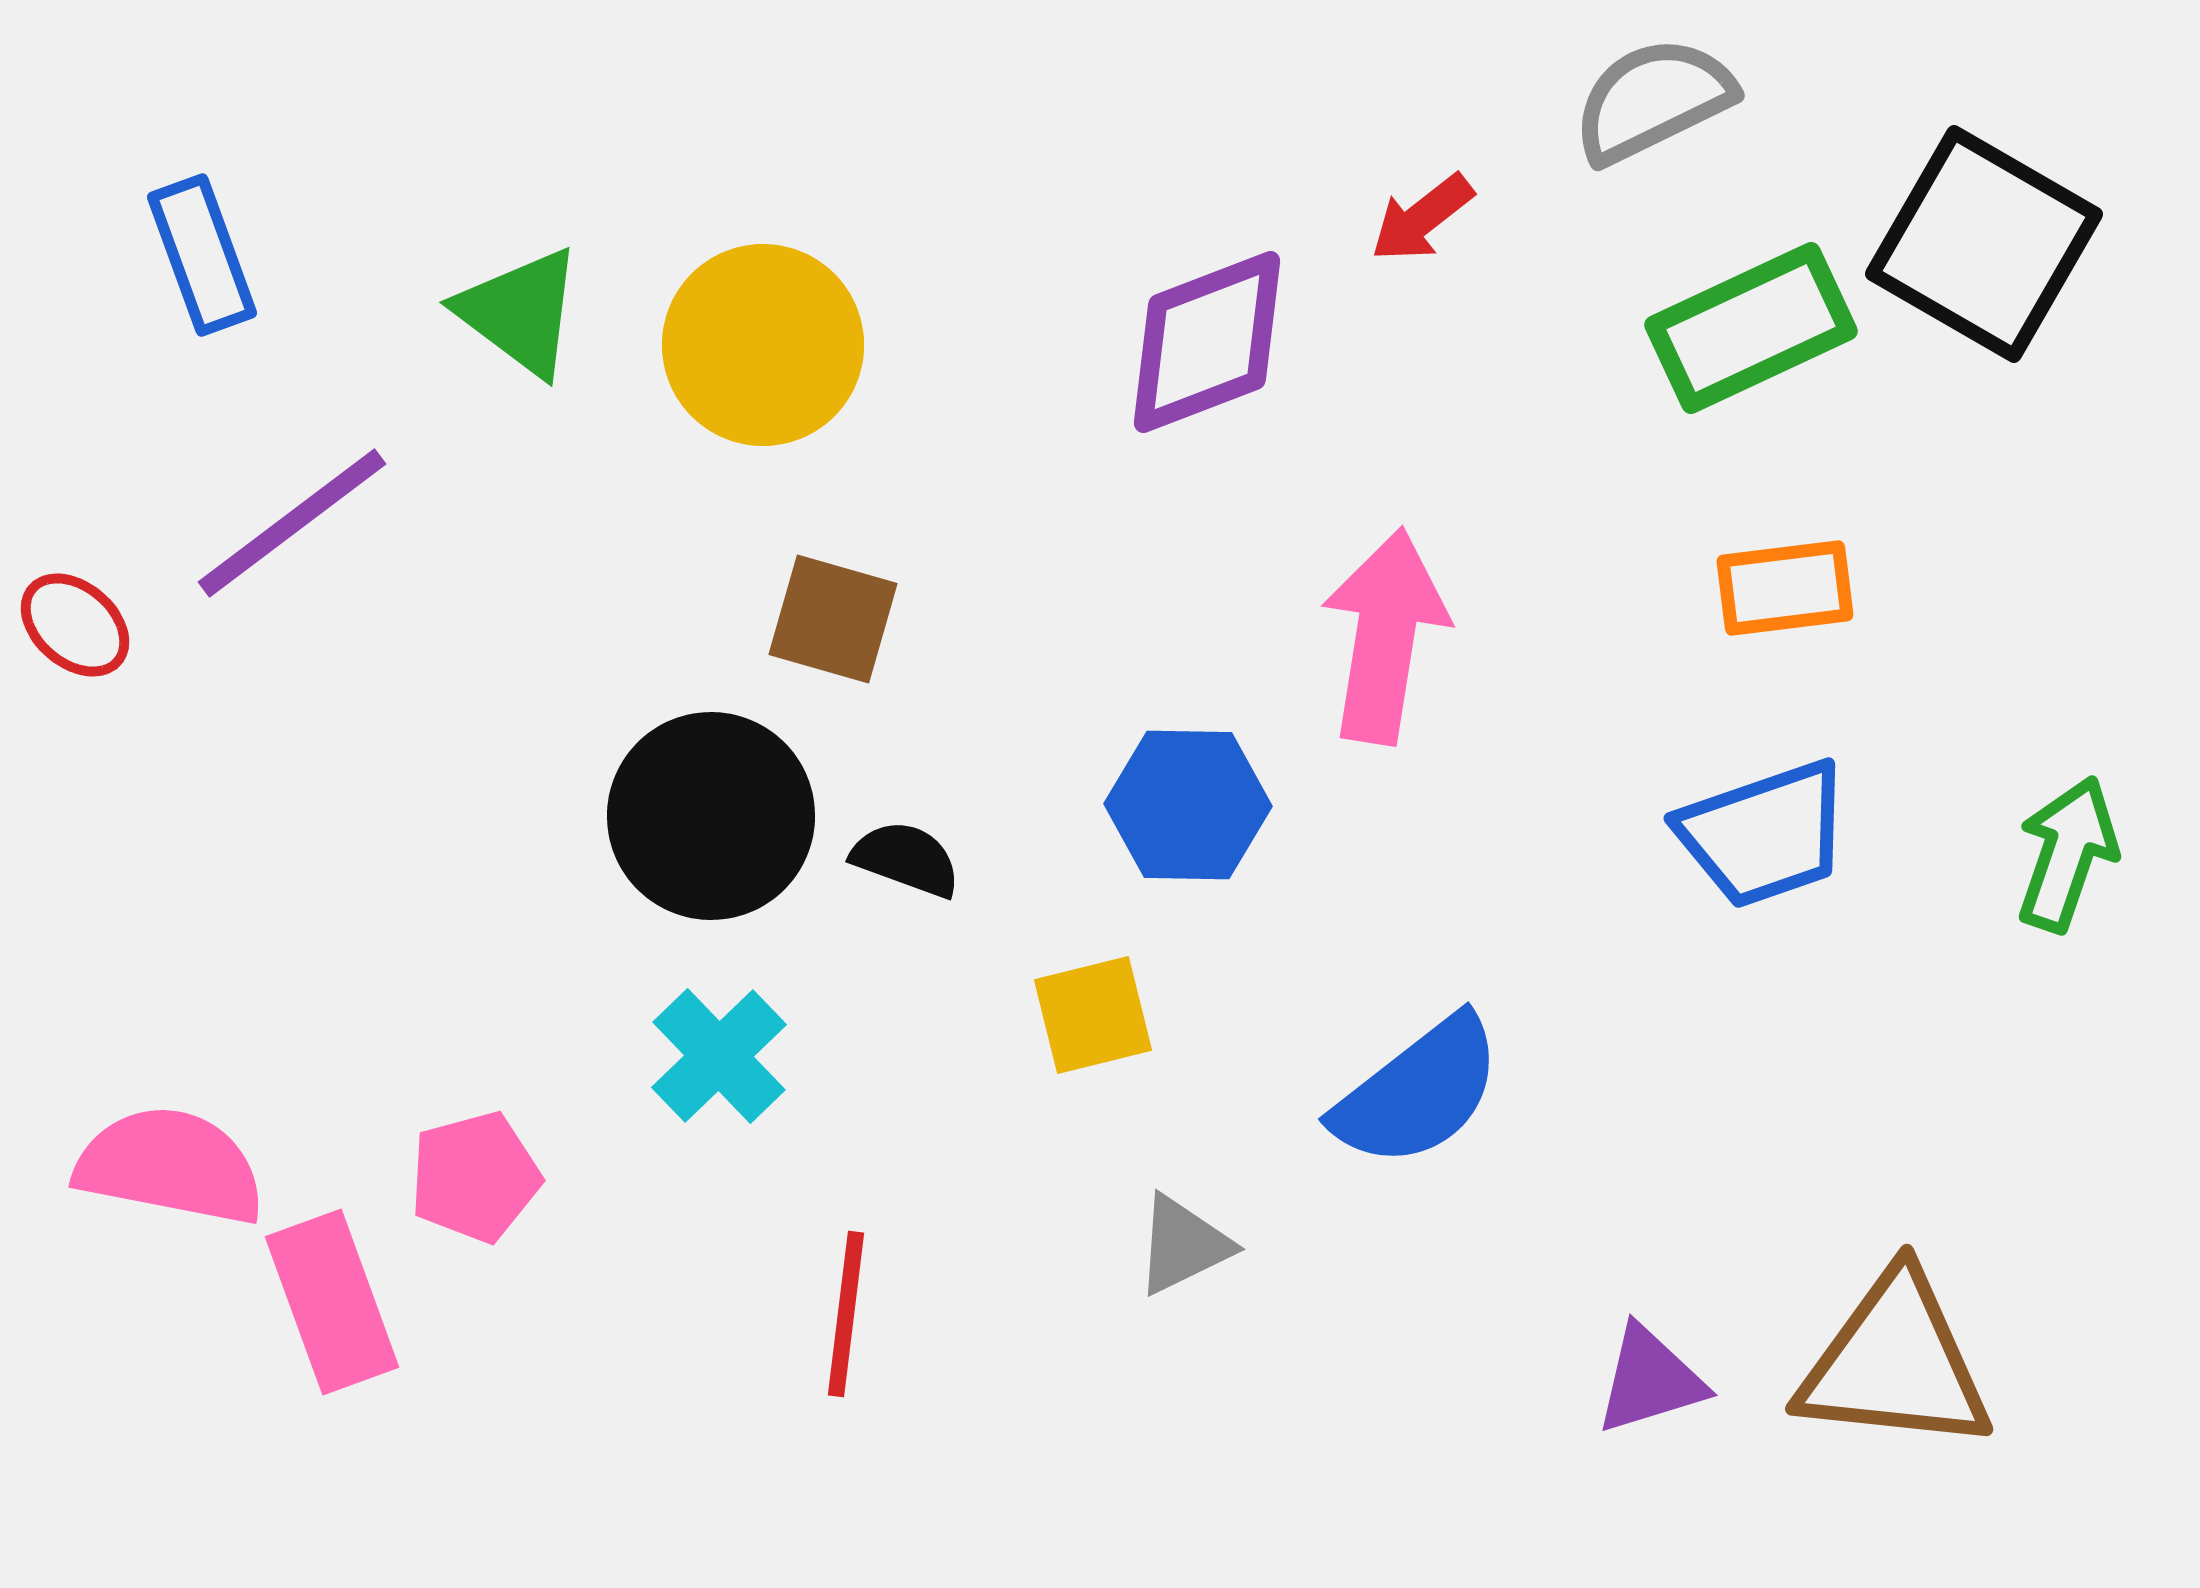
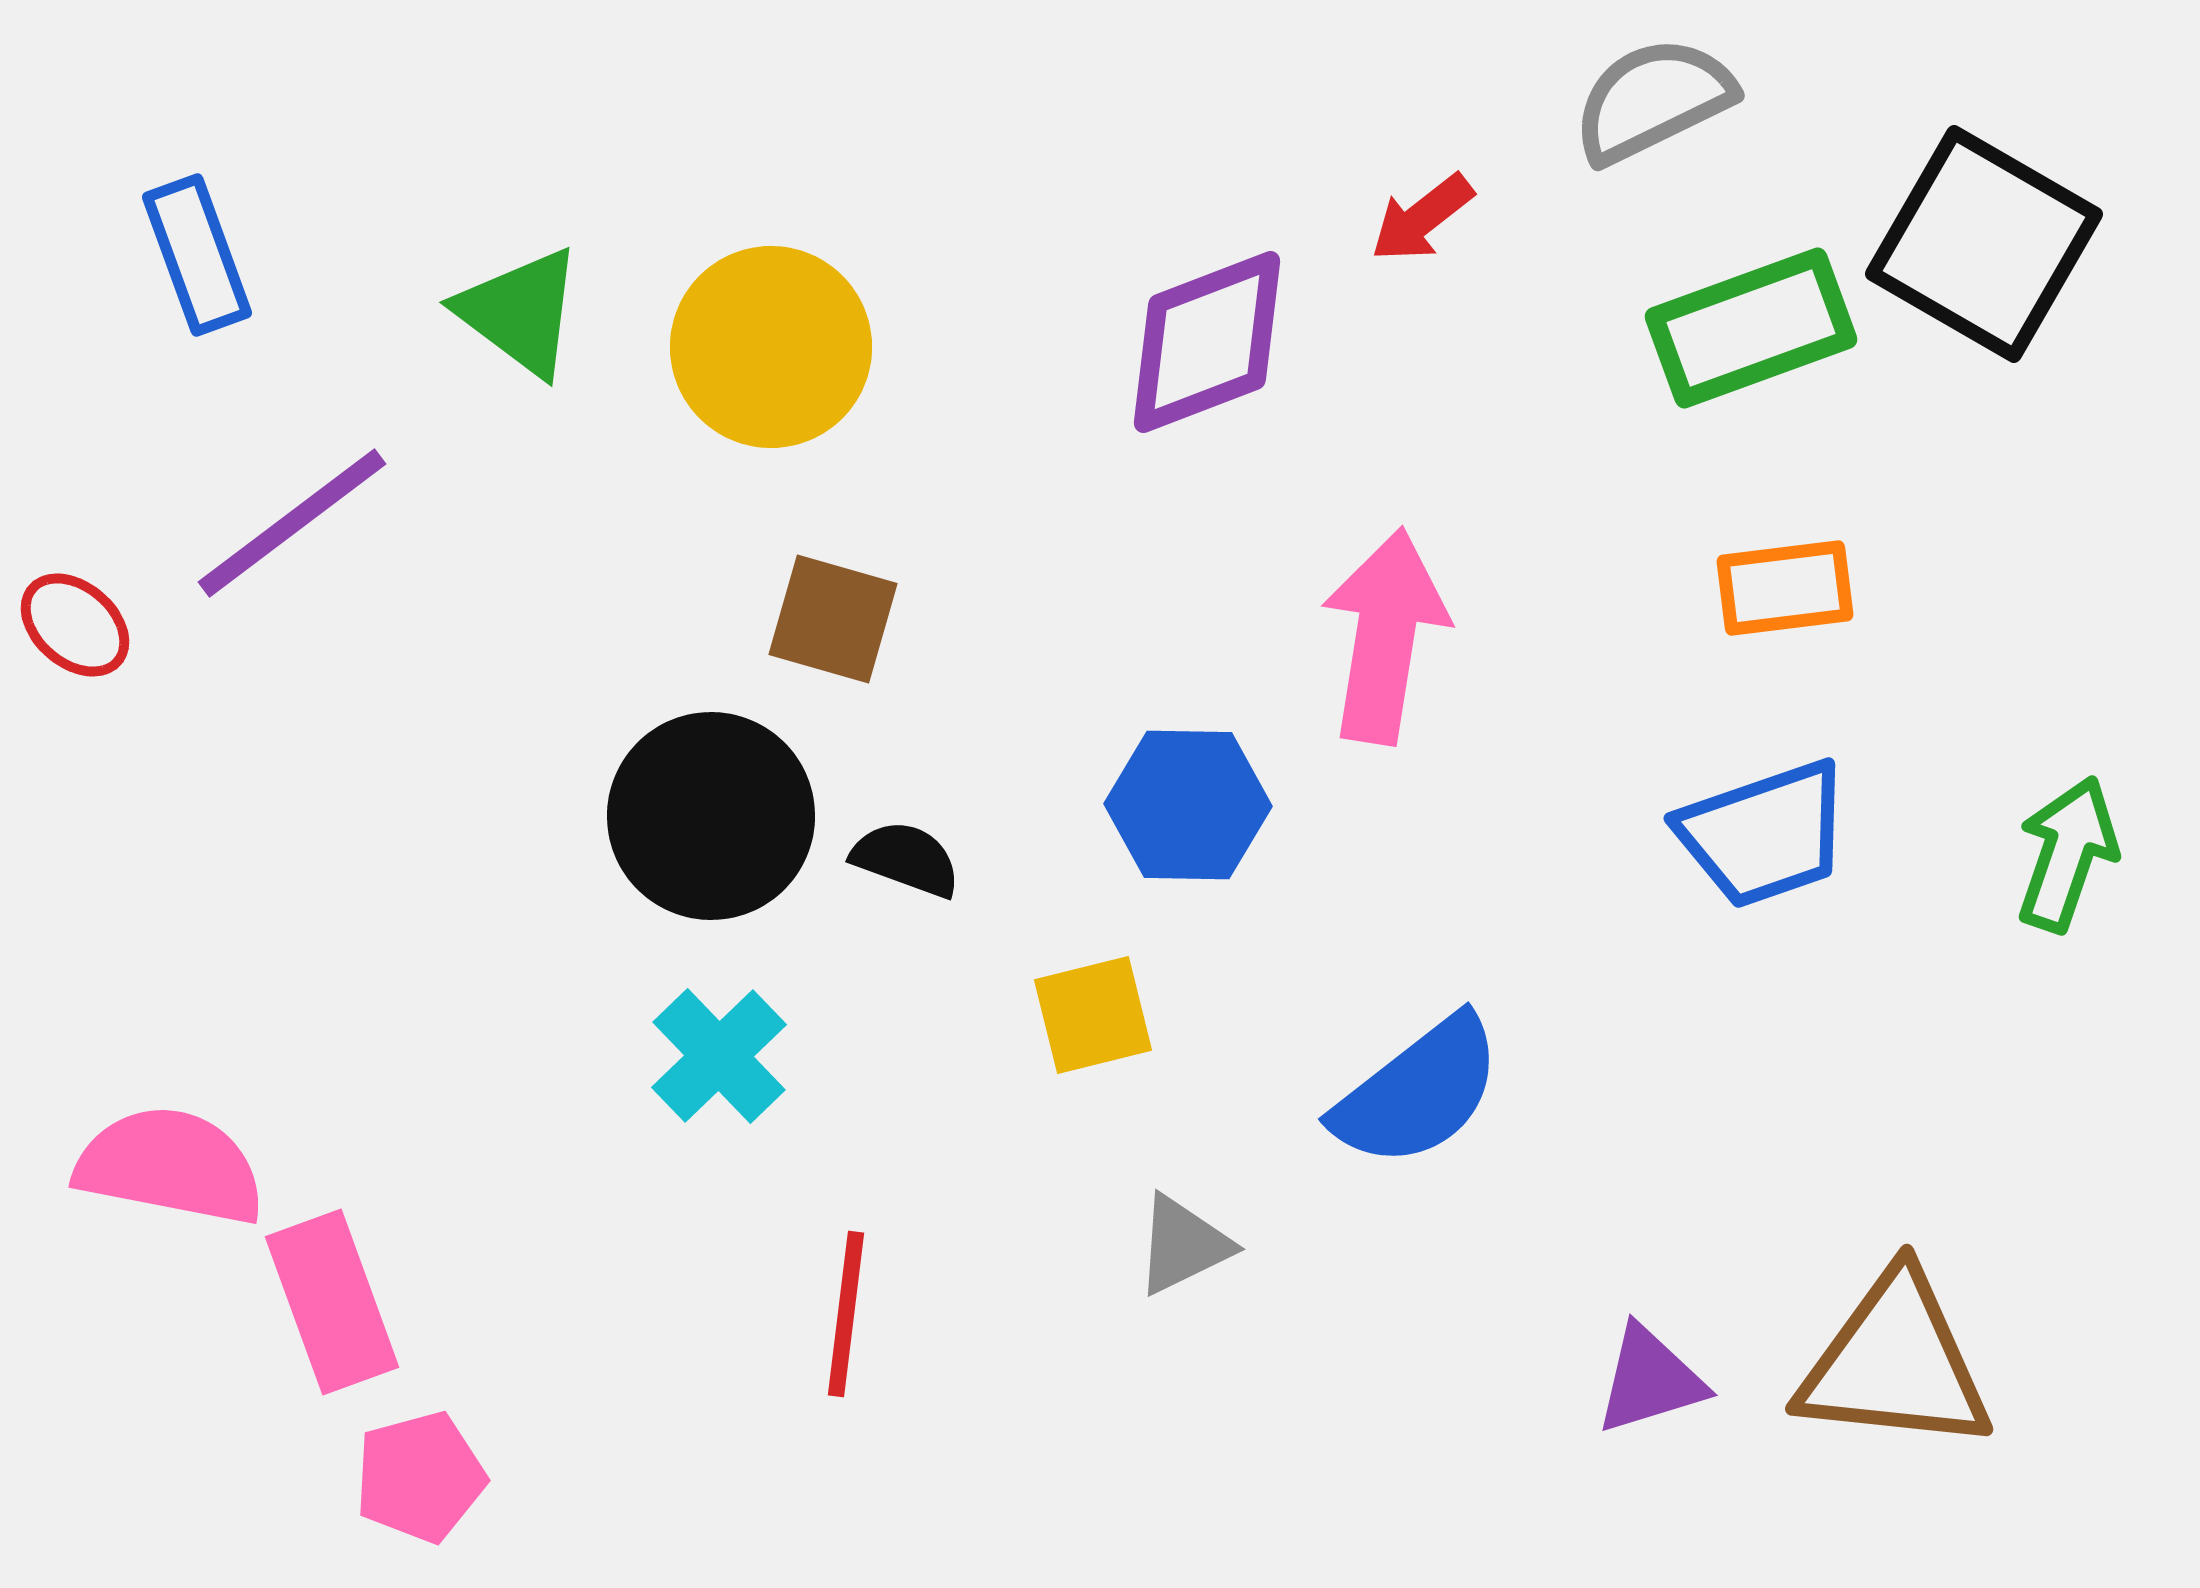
blue rectangle: moved 5 px left
green rectangle: rotated 5 degrees clockwise
yellow circle: moved 8 px right, 2 px down
pink pentagon: moved 55 px left, 300 px down
